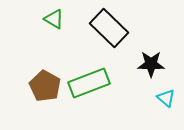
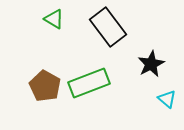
black rectangle: moved 1 px left, 1 px up; rotated 9 degrees clockwise
black star: rotated 28 degrees counterclockwise
cyan triangle: moved 1 px right, 1 px down
